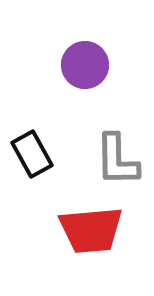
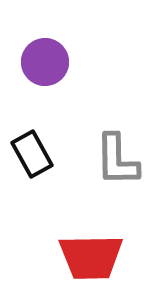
purple circle: moved 40 px left, 3 px up
red trapezoid: moved 27 px down; rotated 4 degrees clockwise
